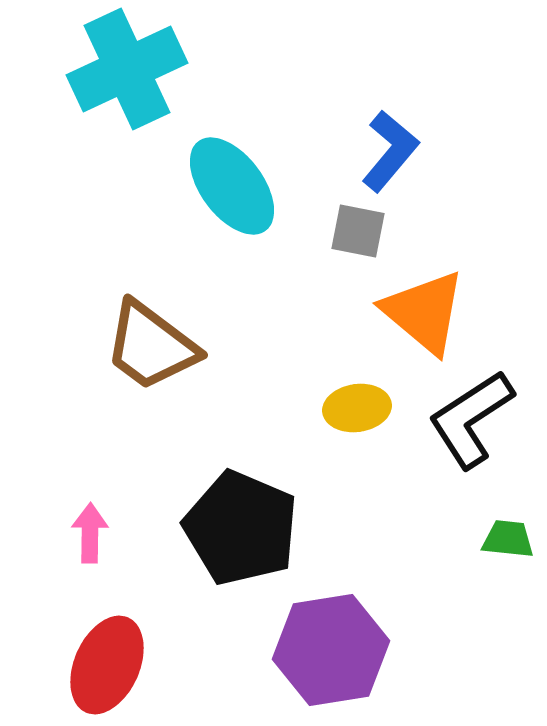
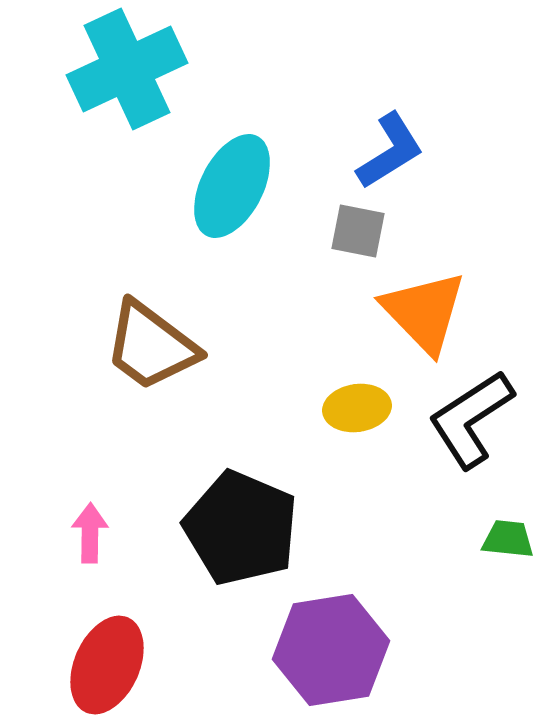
blue L-shape: rotated 18 degrees clockwise
cyan ellipse: rotated 64 degrees clockwise
orange triangle: rotated 6 degrees clockwise
